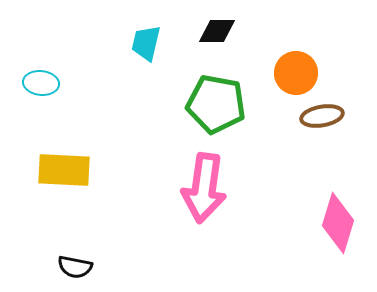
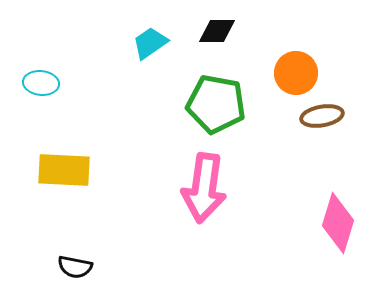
cyan trapezoid: moved 4 px right; rotated 42 degrees clockwise
